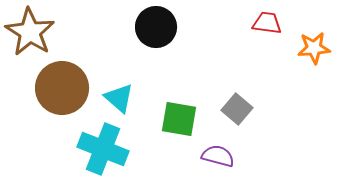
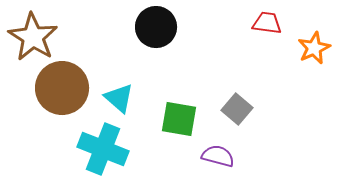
brown star: moved 3 px right, 5 px down
orange star: rotated 20 degrees counterclockwise
